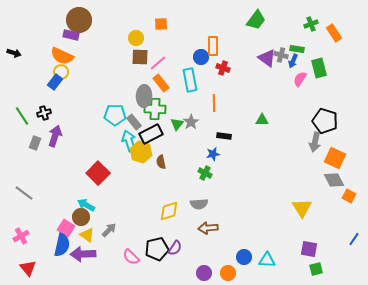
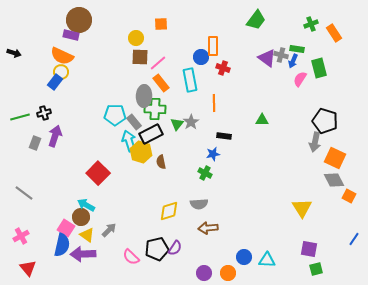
green line at (22, 116): moved 2 px left, 1 px down; rotated 72 degrees counterclockwise
